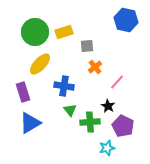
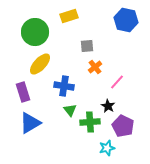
yellow rectangle: moved 5 px right, 16 px up
